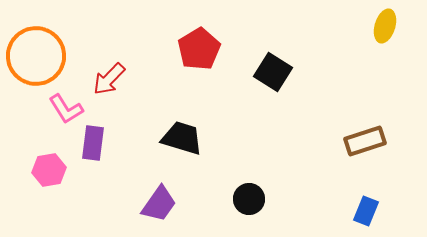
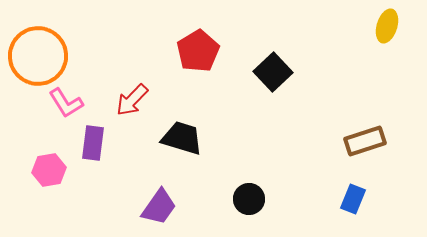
yellow ellipse: moved 2 px right
red pentagon: moved 1 px left, 2 px down
orange circle: moved 2 px right
black square: rotated 15 degrees clockwise
red arrow: moved 23 px right, 21 px down
pink L-shape: moved 6 px up
purple trapezoid: moved 3 px down
blue rectangle: moved 13 px left, 12 px up
